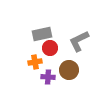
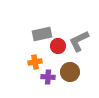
red circle: moved 8 px right, 2 px up
brown circle: moved 1 px right, 2 px down
